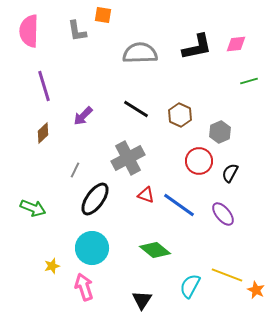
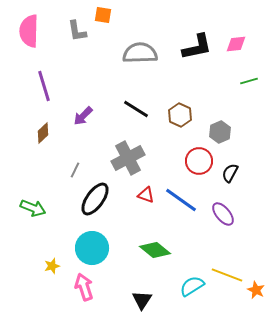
blue line: moved 2 px right, 5 px up
cyan semicircle: moved 2 px right; rotated 30 degrees clockwise
